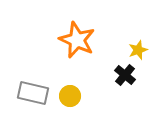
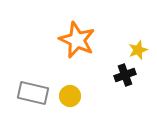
black cross: rotated 30 degrees clockwise
